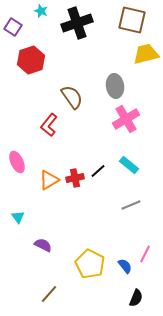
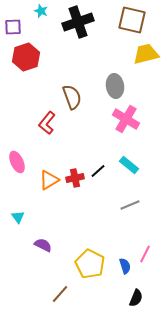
black cross: moved 1 px right, 1 px up
purple square: rotated 36 degrees counterclockwise
red hexagon: moved 5 px left, 3 px up
brown semicircle: rotated 15 degrees clockwise
pink cross: rotated 28 degrees counterclockwise
red L-shape: moved 2 px left, 2 px up
gray line: moved 1 px left
blue semicircle: rotated 21 degrees clockwise
brown line: moved 11 px right
